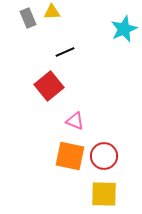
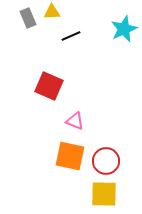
black line: moved 6 px right, 16 px up
red square: rotated 28 degrees counterclockwise
red circle: moved 2 px right, 5 px down
